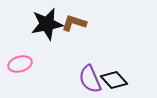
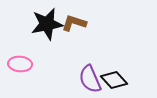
pink ellipse: rotated 20 degrees clockwise
